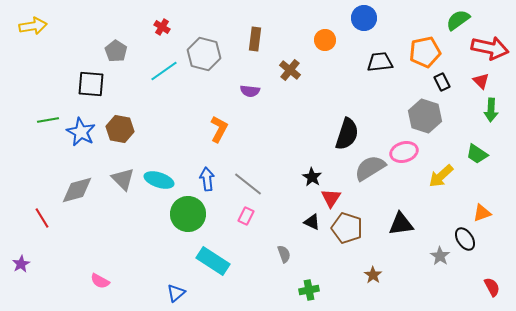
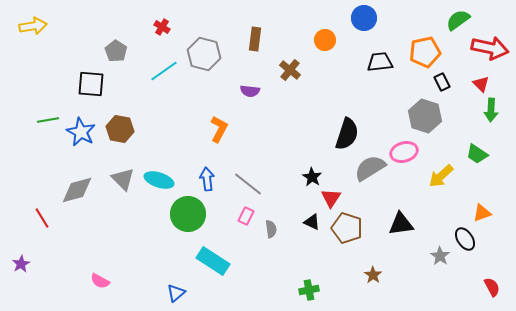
red triangle at (481, 81): moved 3 px down
gray semicircle at (284, 254): moved 13 px left, 25 px up; rotated 12 degrees clockwise
